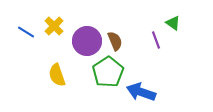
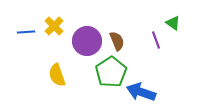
blue line: rotated 36 degrees counterclockwise
brown semicircle: moved 2 px right
green pentagon: moved 3 px right
